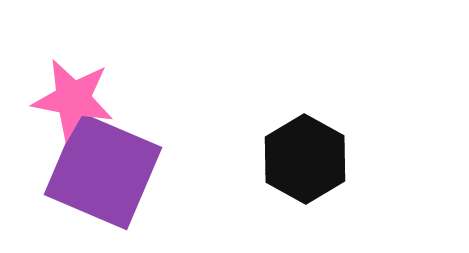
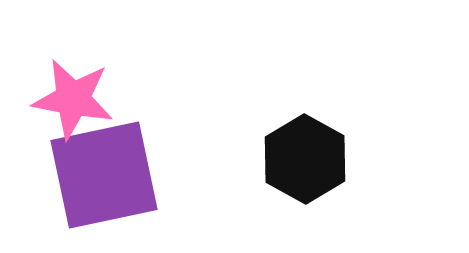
purple square: moved 1 px right, 4 px down; rotated 35 degrees counterclockwise
